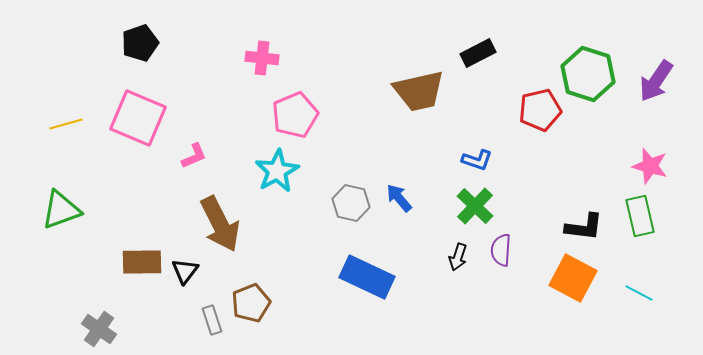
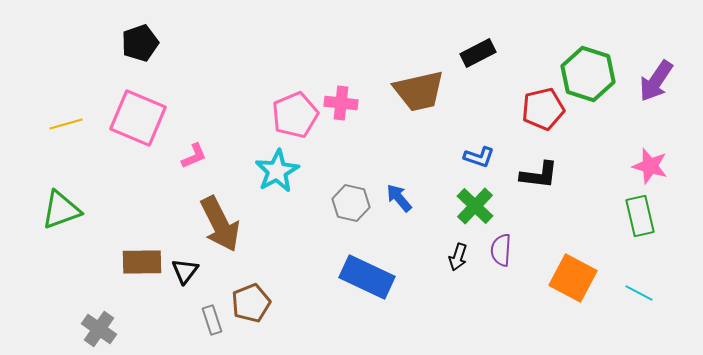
pink cross: moved 79 px right, 45 px down
red pentagon: moved 3 px right, 1 px up
blue L-shape: moved 2 px right, 3 px up
black L-shape: moved 45 px left, 52 px up
